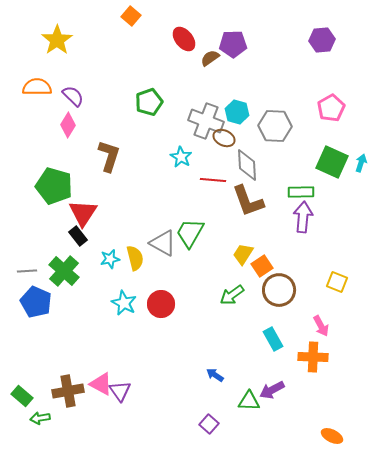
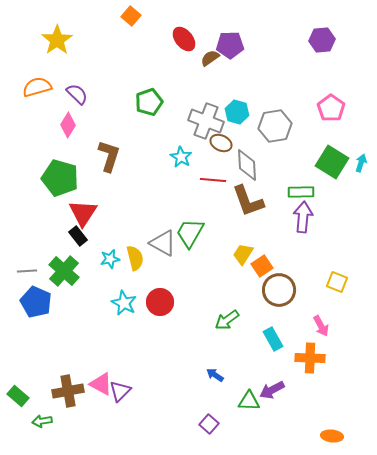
purple pentagon at (233, 44): moved 3 px left, 1 px down
orange semicircle at (37, 87): rotated 16 degrees counterclockwise
purple semicircle at (73, 96): moved 4 px right, 2 px up
pink pentagon at (331, 108): rotated 8 degrees counterclockwise
gray hexagon at (275, 126): rotated 12 degrees counterclockwise
brown ellipse at (224, 138): moved 3 px left, 5 px down
green square at (332, 162): rotated 8 degrees clockwise
green pentagon at (54, 186): moved 6 px right, 8 px up
green arrow at (232, 295): moved 5 px left, 25 px down
red circle at (161, 304): moved 1 px left, 2 px up
orange cross at (313, 357): moved 3 px left, 1 px down
purple triangle at (120, 391): rotated 20 degrees clockwise
green rectangle at (22, 396): moved 4 px left
green arrow at (40, 418): moved 2 px right, 3 px down
orange ellipse at (332, 436): rotated 20 degrees counterclockwise
